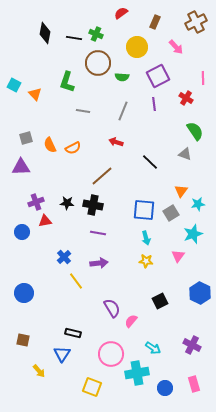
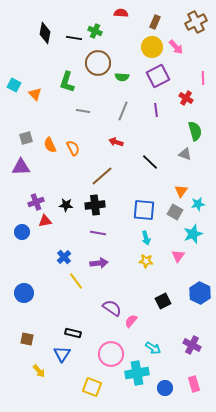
red semicircle at (121, 13): rotated 40 degrees clockwise
green cross at (96, 34): moved 1 px left, 3 px up
yellow circle at (137, 47): moved 15 px right
purple line at (154, 104): moved 2 px right, 6 px down
green semicircle at (195, 131): rotated 18 degrees clockwise
orange semicircle at (73, 148): rotated 91 degrees counterclockwise
black star at (67, 203): moved 1 px left, 2 px down
black cross at (93, 205): moved 2 px right; rotated 18 degrees counterclockwise
gray square at (171, 213): moved 4 px right, 1 px up; rotated 28 degrees counterclockwise
black square at (160, 301): moved 3 px right
purple semicircle at (112, 308): rotated 24 degrees counterclockwise
brown square at (23, 340): moved 4 px right, 1 px up
